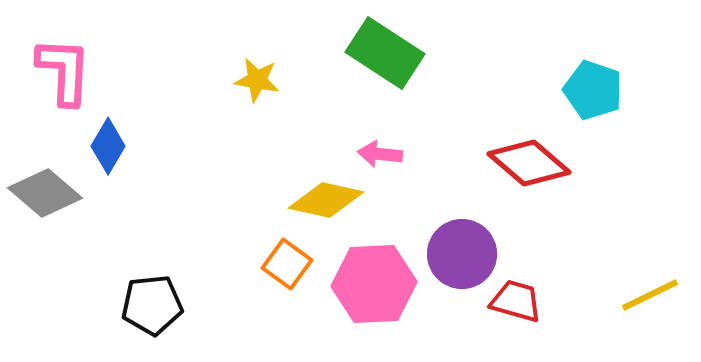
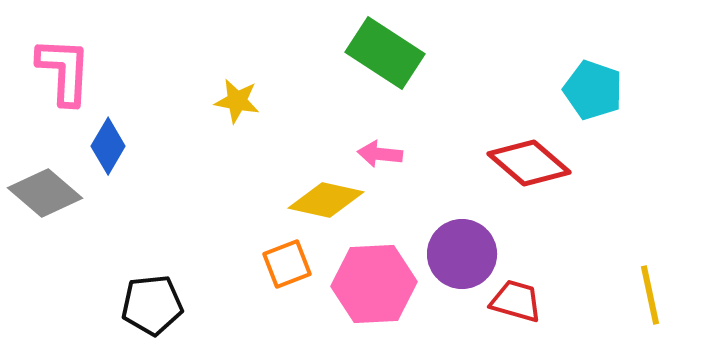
yellow star: moved 20 px left, 21 px down
orange square: rotated 33 degrees clockwise
yellow line: rotated 76 degrees counterclockwise
